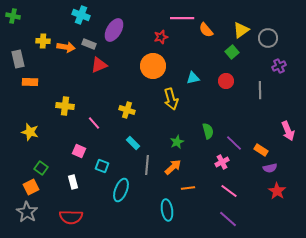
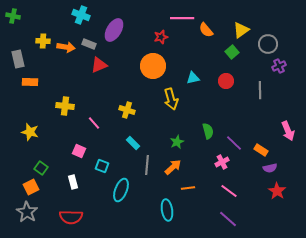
gray circle at (268, 38): moved 6 px down
